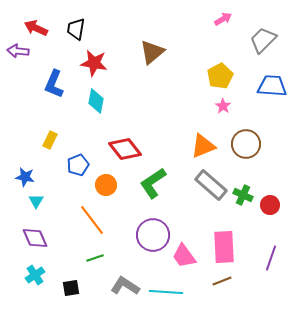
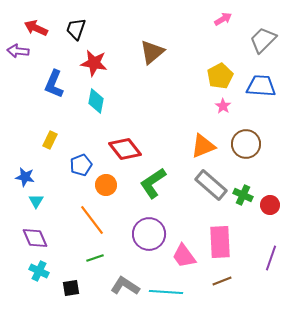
black trapezoid: rotated 10 degrees clockwise
blue trapezoid: moved 11 px left
blue pentagon: moved 3 px right
purple circle: moved 4 px left, 1 px up
pink rectangle: moved 4 px left, 5 px up
cyan cross: moved 4 px right, 4 px up; rotated 30 degrees counterclockwise
